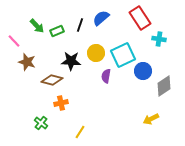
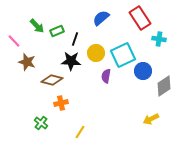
black line: moved 5 px left, 14 px down
